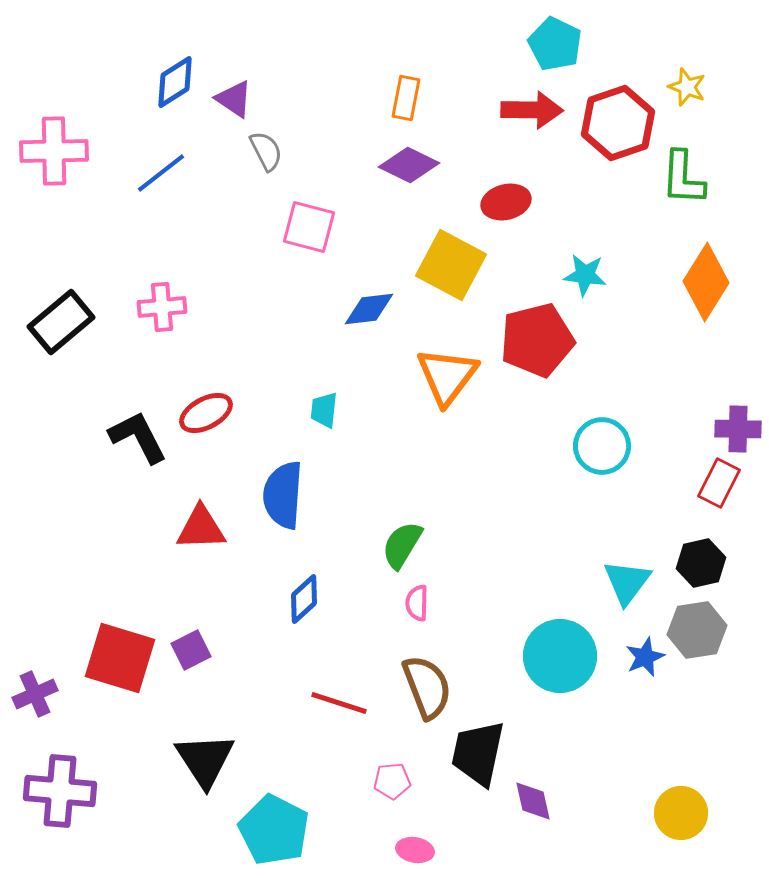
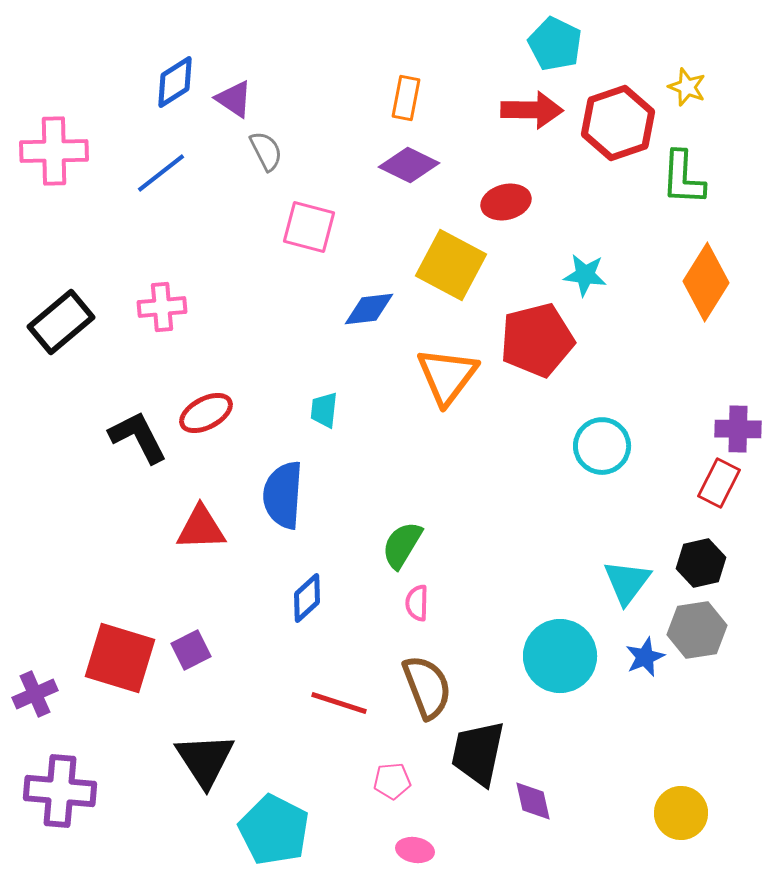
blue diamond at (304, 599): moved 3 px right, 1 px up
